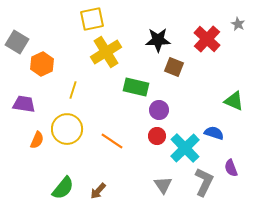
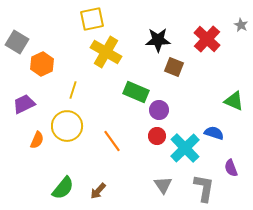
gray star: moved 3 px right, 1 px down
yellow cross: rotated 28 degrees counterclockwise
green rectangle: moved 5 px down; rotated 10 degrees clockwise
purple trapezoid: rotated 35 degrees counterclockwise
yellow circle: moved 3 px up
orange line: rotated 20 degrees clockwise
gray L-shape: moved 6 px down; rotated 16 degrees counterclockwise
